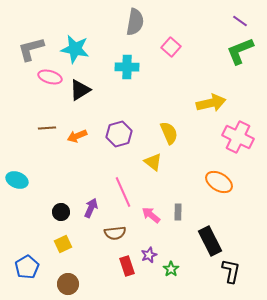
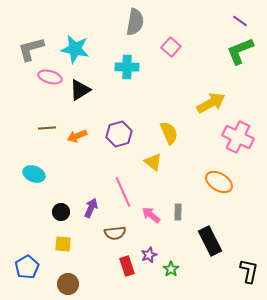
yellow arrow: rotated 16 degrees counterclockwise
cyan ellipse: moved 17 px right, 6 px up
yellow square: rotated 30 degrees clockwise
black L-shape: moved 18 px right
